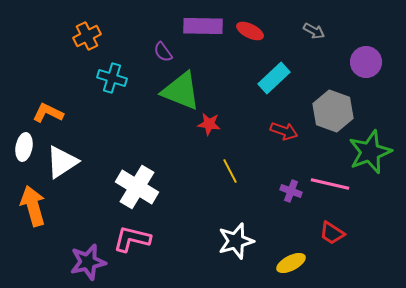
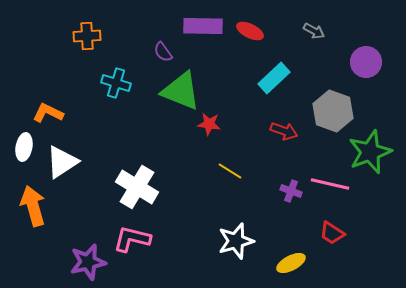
orange cross: rotated 24 degrees clockwise
cyan cross: moved 4 px right, 5 px down
yellow line: rotated 30 degrees counterclockwise
